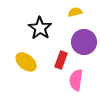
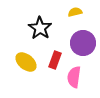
purple circle: moved 1 px left, 1 px down
red rectangle: moved 6 px left
pink semicircle: moved 2 px left, 3 px up
